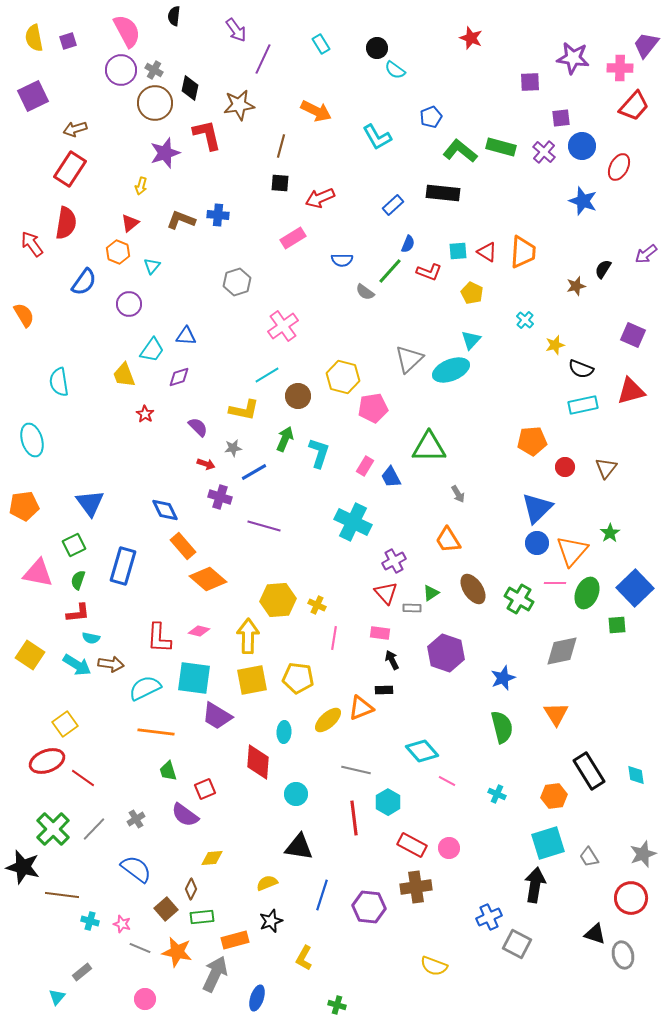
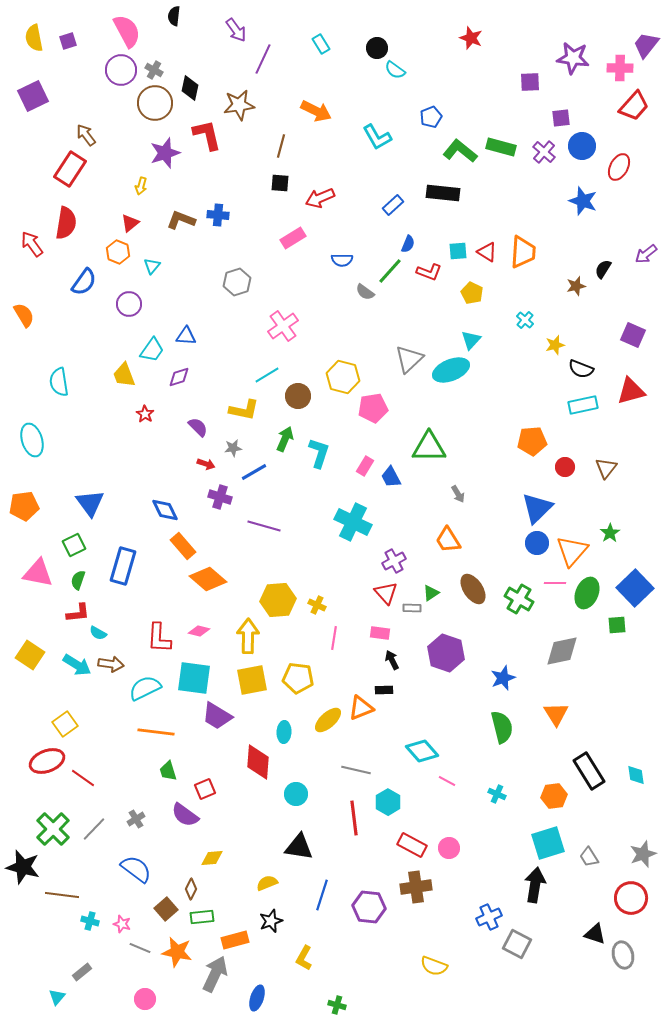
brown arrow at (75, 129): moved 11 px right, 6 px down; rotated 70 degrees clockwise
cyan semicircle at (91, 638): moved 7 px right, 5 px up; rotated 18 degrees clockwise
